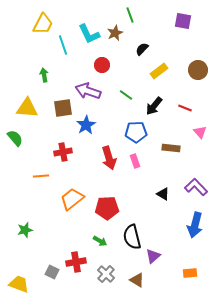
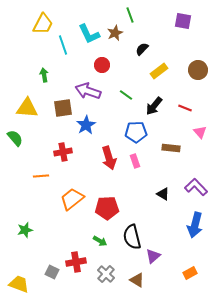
orange rectangle at (190, 273): rotated 24 degrees counterclockwise
